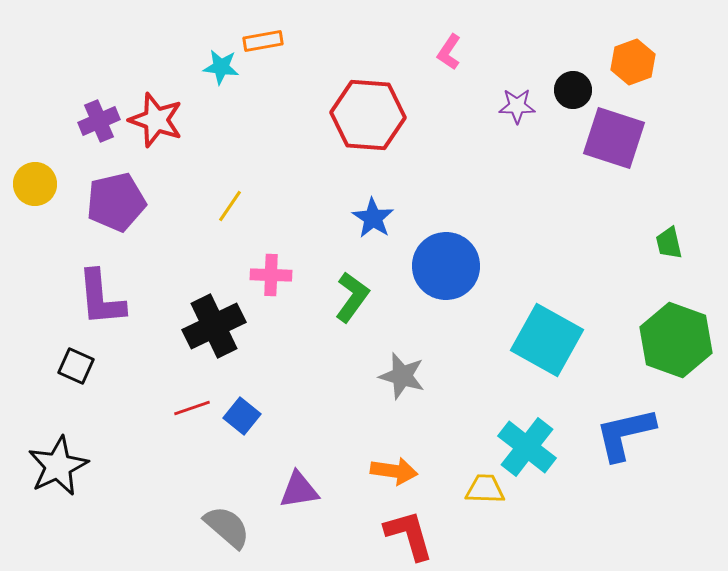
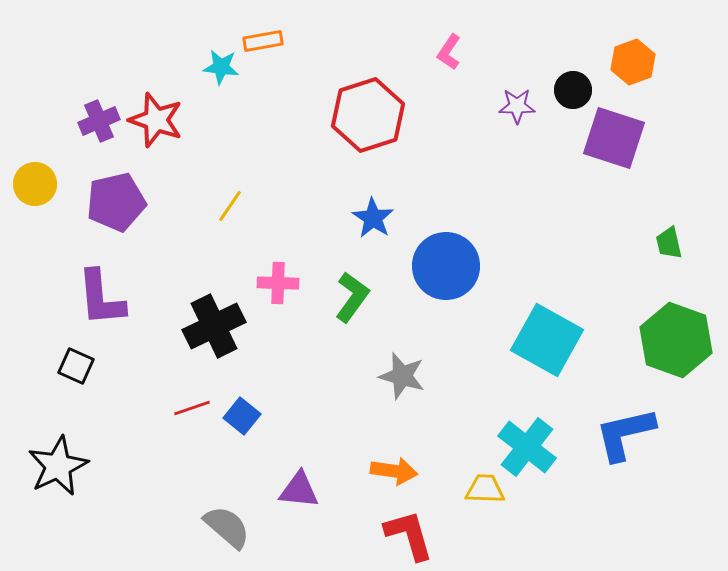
red hexagon: rotated 22 degrees counterclockwise
pink cross: moved 7 px right, 8 px down
purple triangle: rotated 15 degrees clockwise
